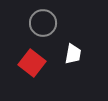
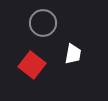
red square: moved 2 px down
